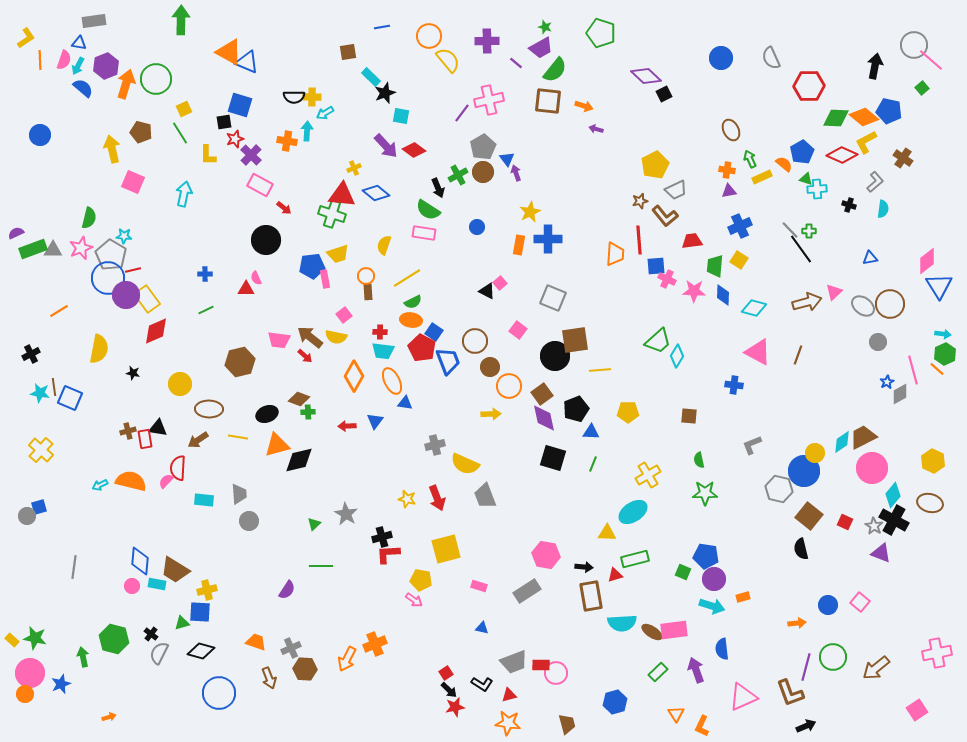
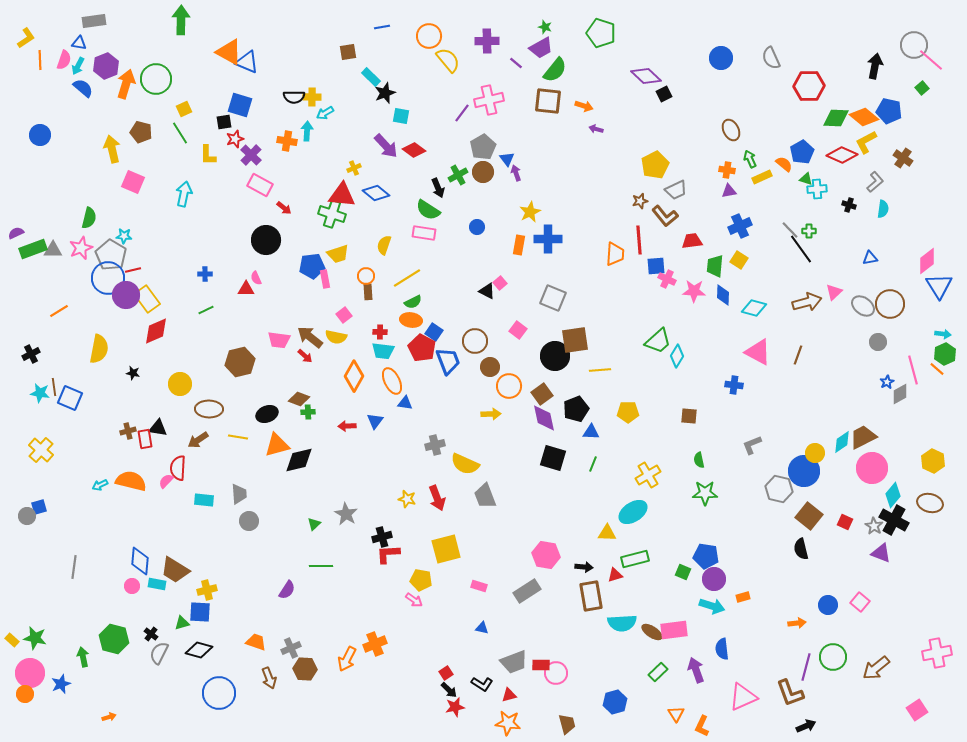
black diamond at (201, 651): moved 2 px left, 1 px up
